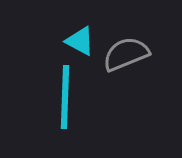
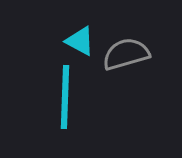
gray semicircle: rotated 6 degrees clockwise
